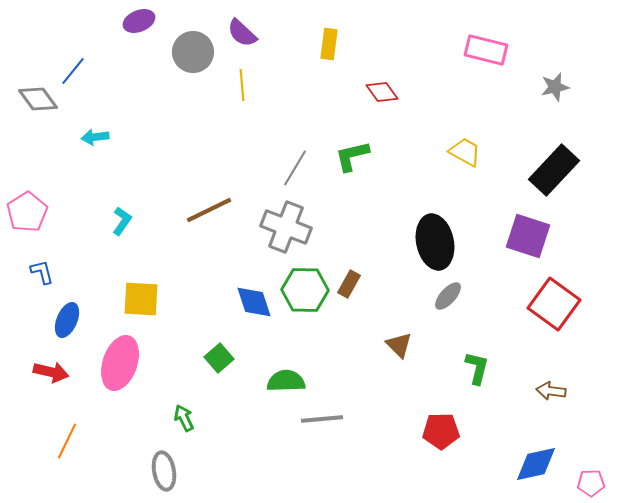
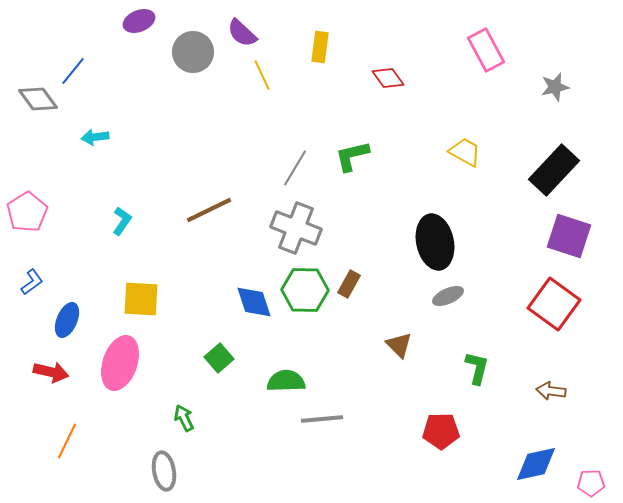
yellow rectangle at (329, 44): moved 9 px left, 3 px down
pink rectangle at (486, 50): rotated 48 degrees clockwise
yellow line at (242, 85): moved 20 px right, 10 px up; rotated 20 degrees counterclockwise
red diamond at (382, 92): moved 6 px right, 14 px up
gray cross at (286, 227): moved 10 px right, 1 px down
purple square at (528, 236): moved 41 px right
blue L-shape at (42, 272): moved 10 px left, 10 px down; rotated 68 degrees clockwise
gray ellipse at (448, 296): rotated 24 degrees clockwise
